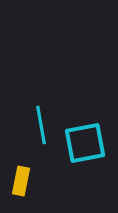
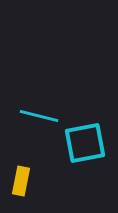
cyan line: moved 2 px left, 9 px up; rotated 66 degrees counterclockwise
